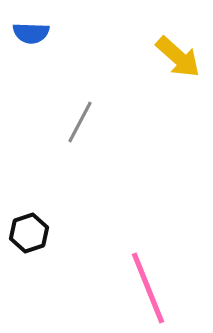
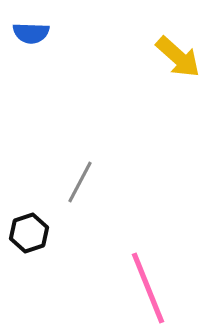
gray line: moved 60 px down
